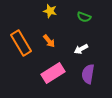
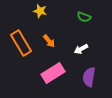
yellow star: moved 10 px left
purple semicircle: moved 1 px right, 3 px down
